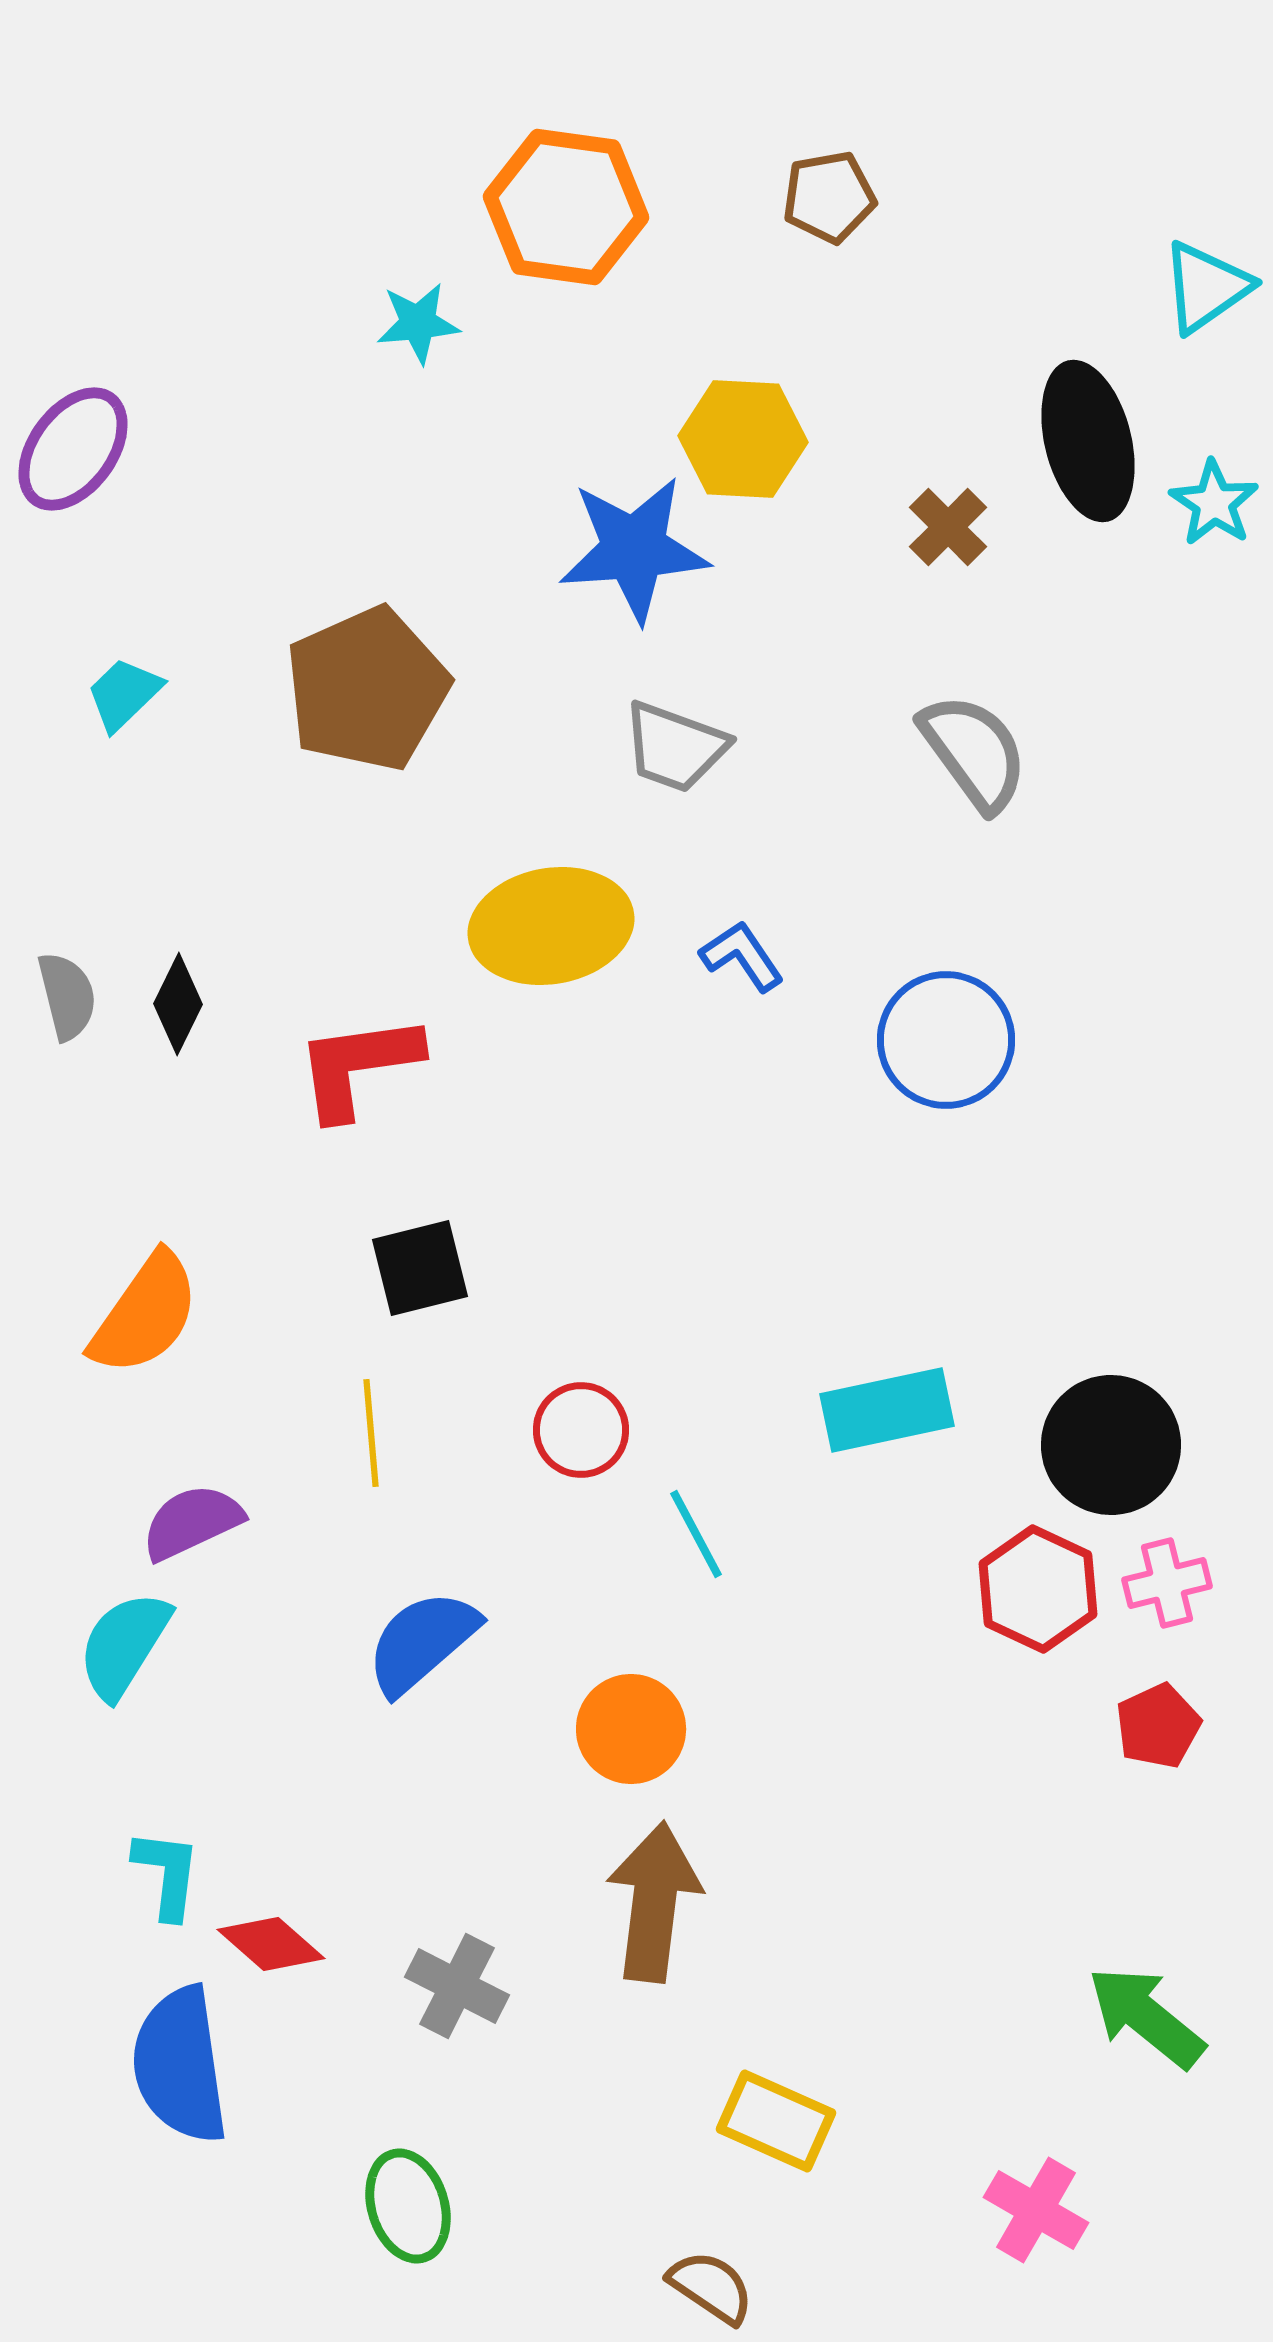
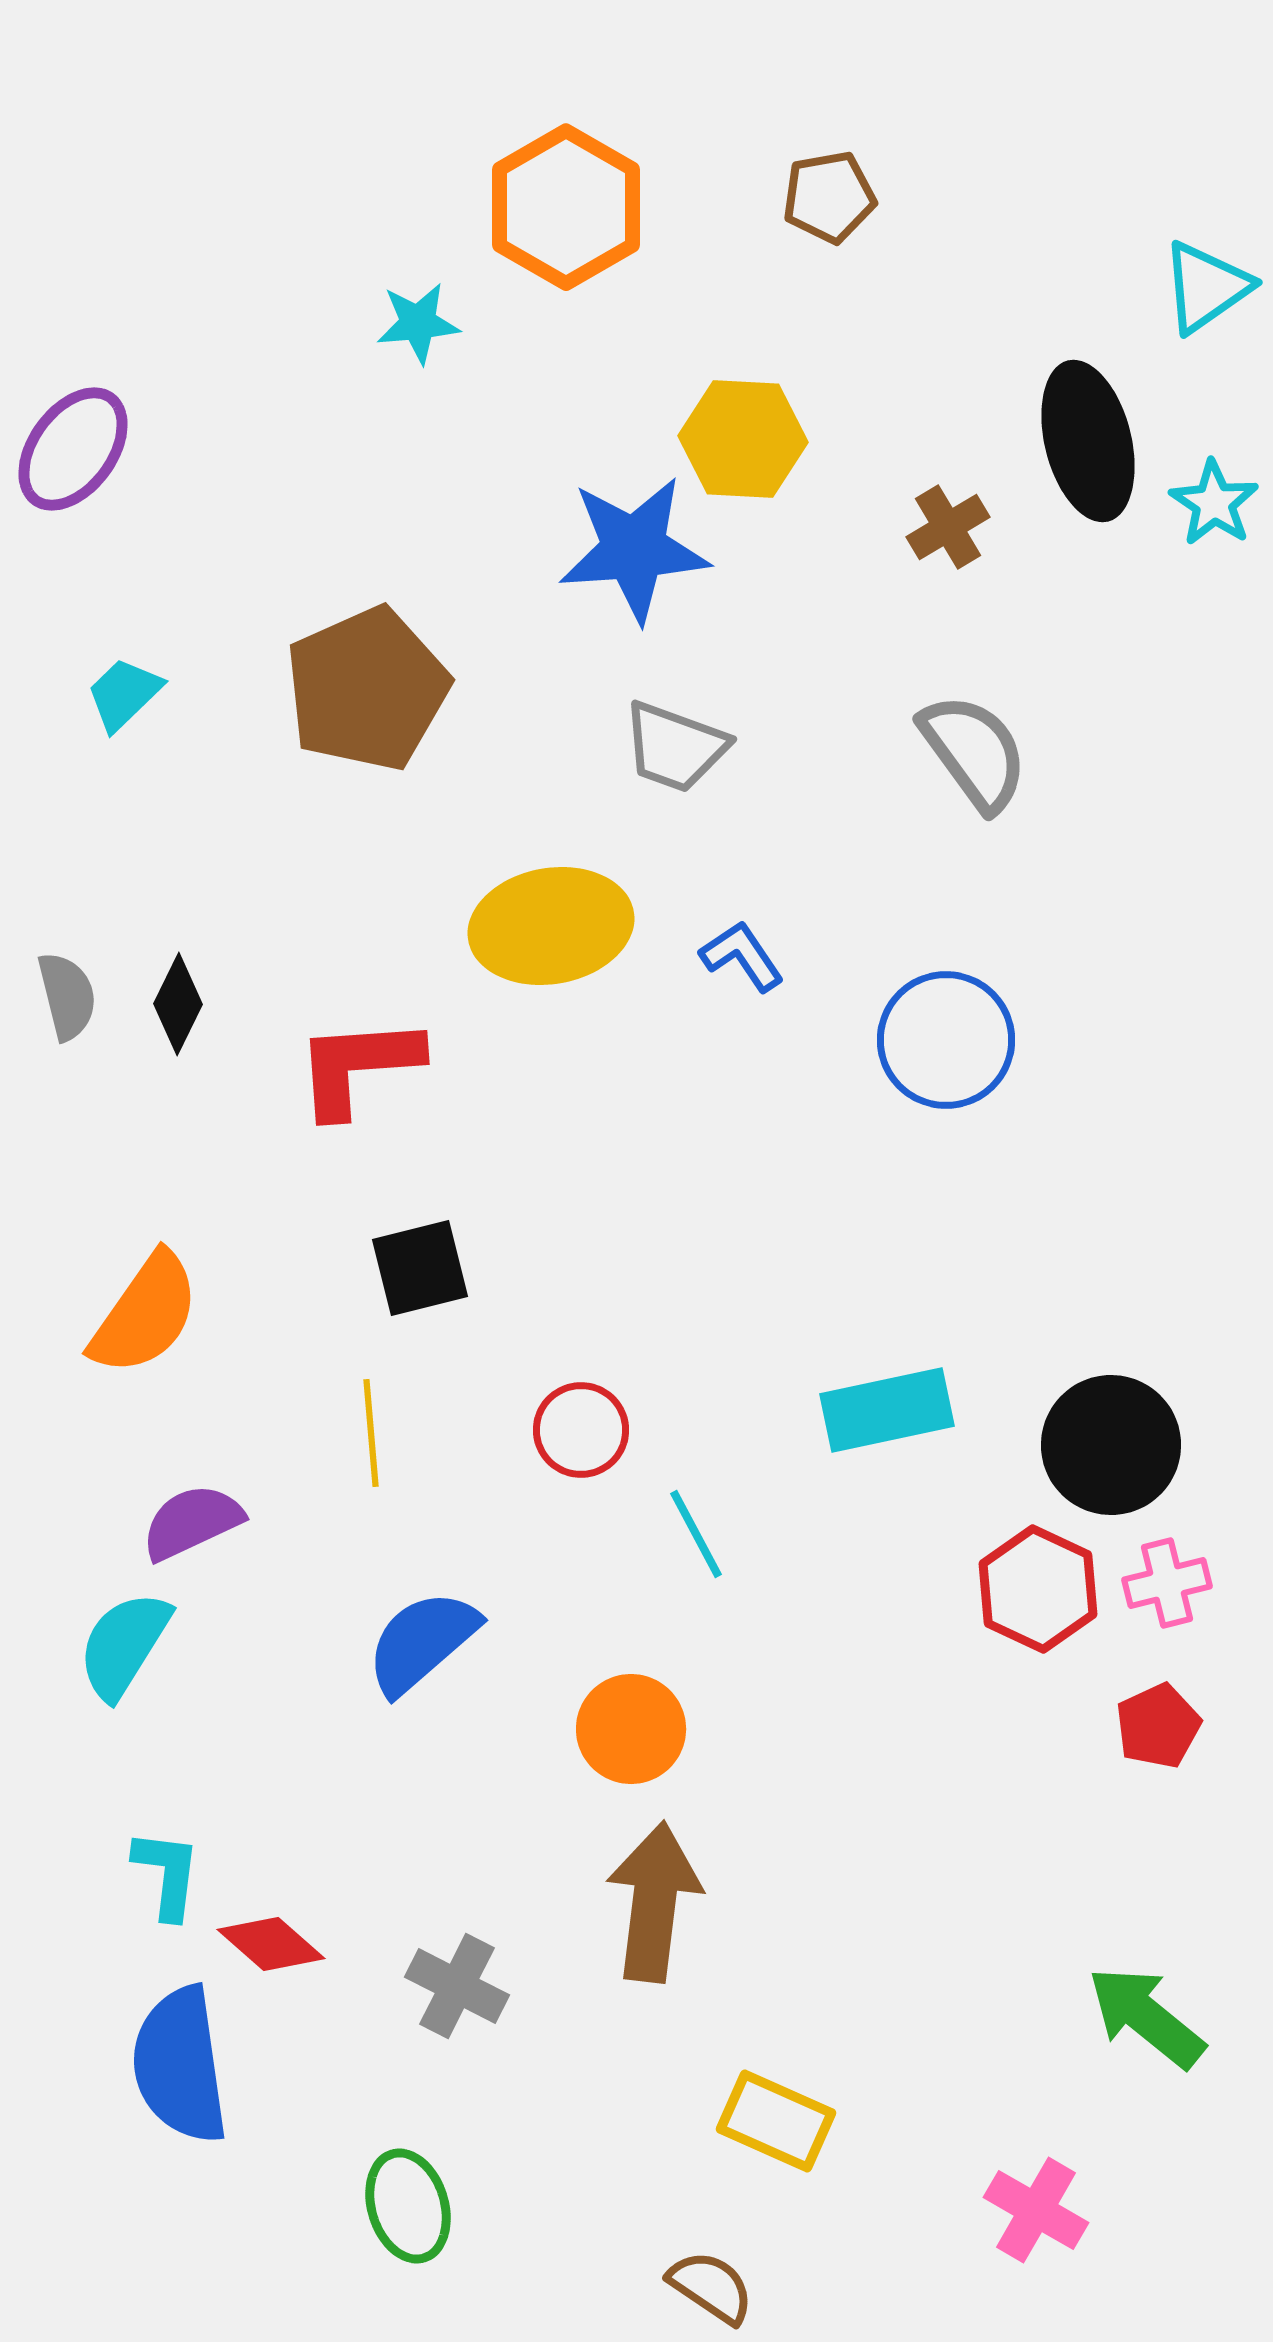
orange hexagon at (566, 207): rotated 22 degrees clockwise
brown cross at (948, 527): rotated 14 degrees clockwise
red L-shape at (358, 1066): rotated 4 degrees clockwise
